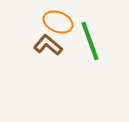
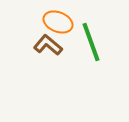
green line: moved 1 px right, 1 px down
